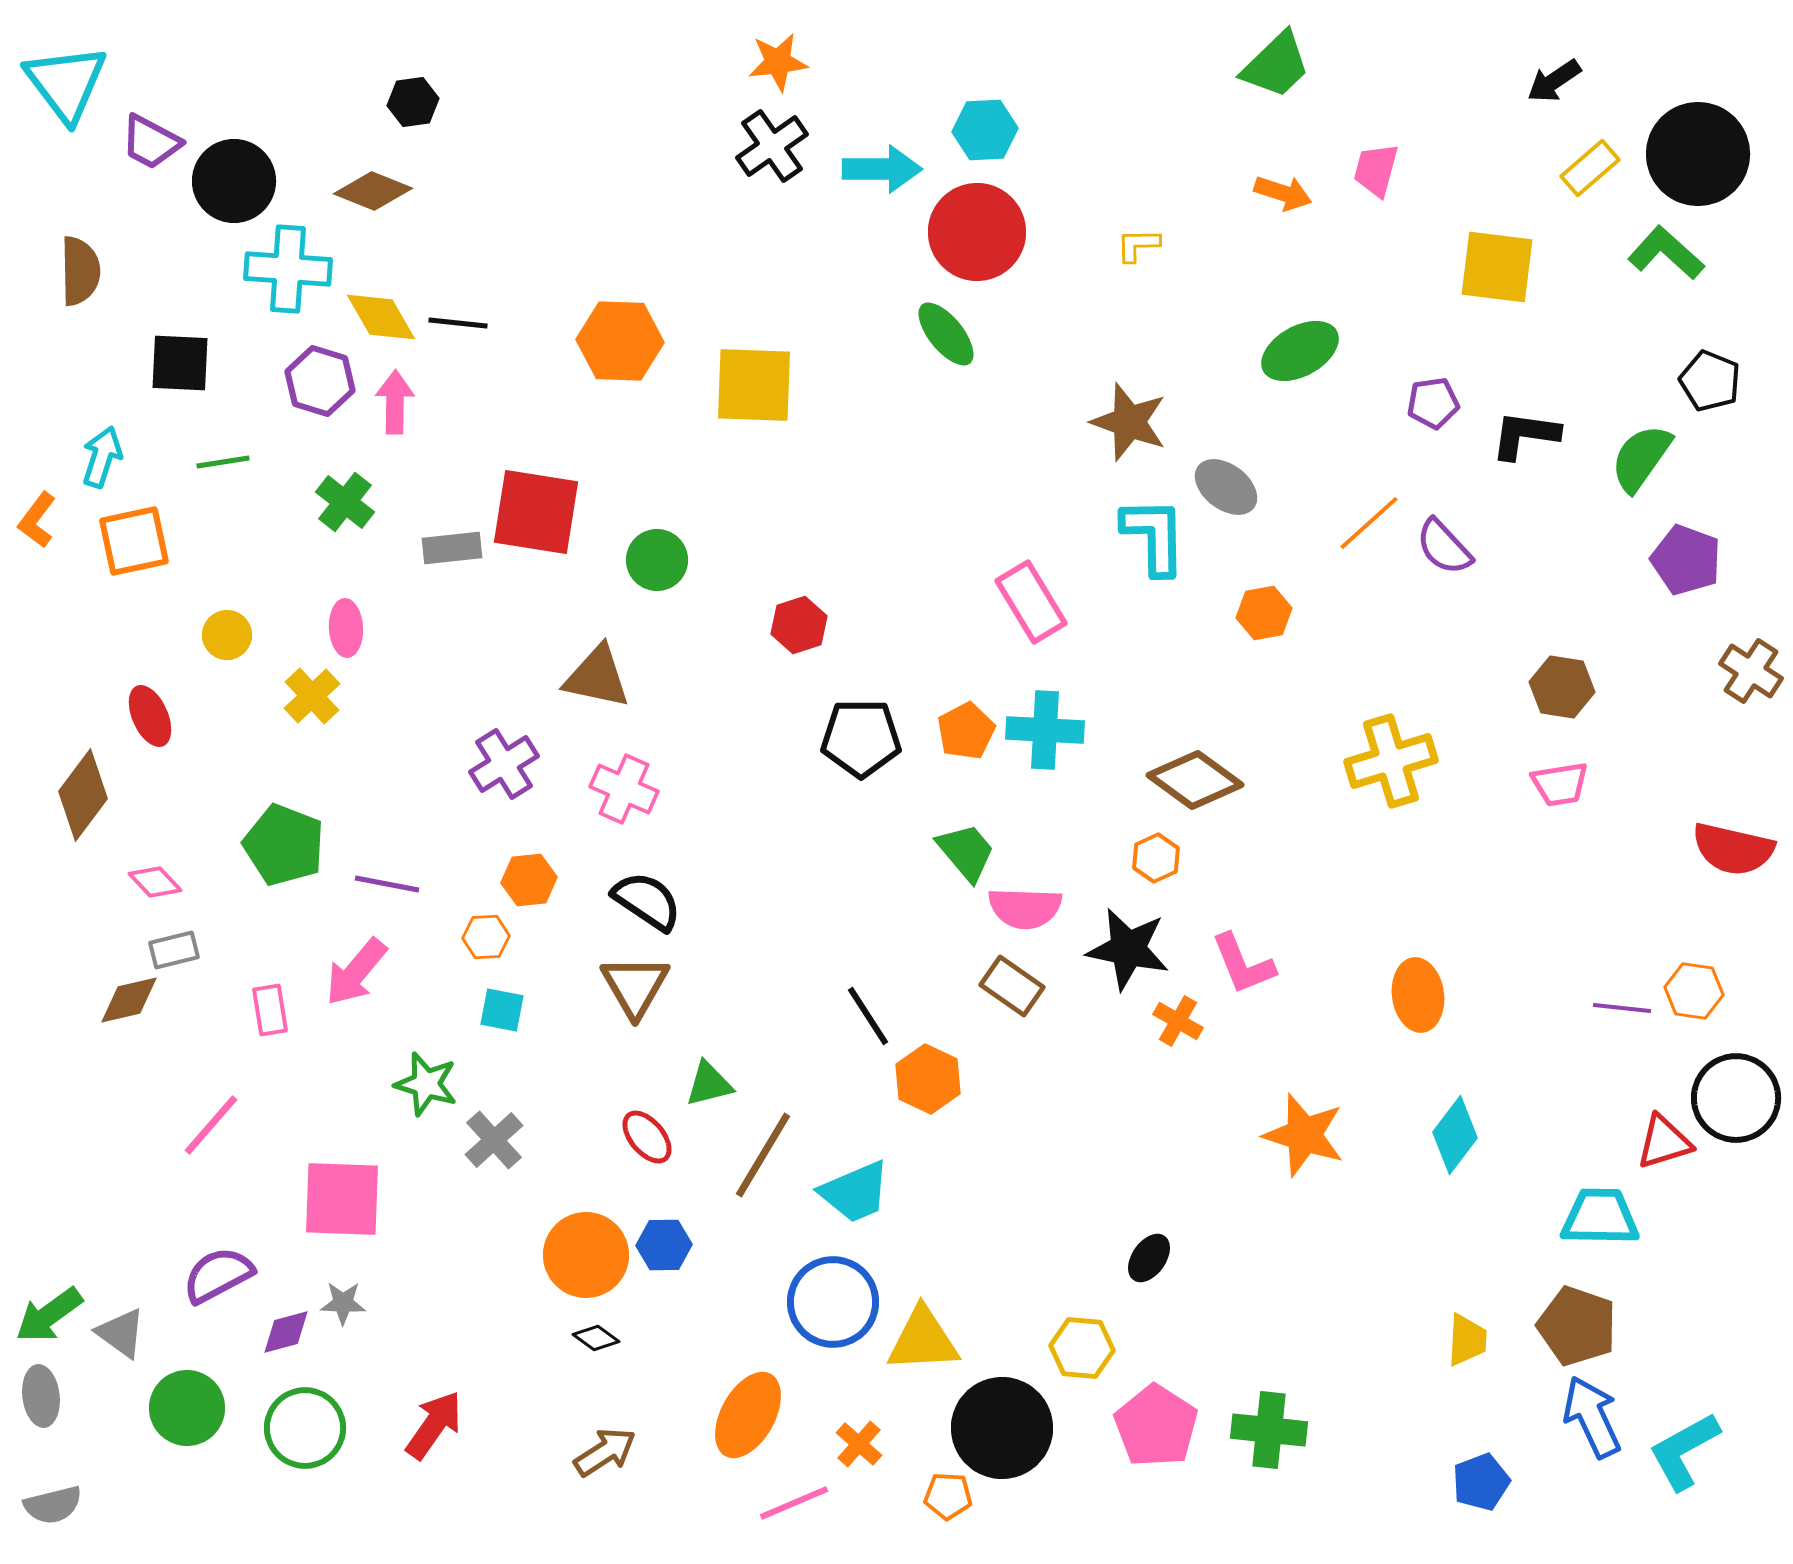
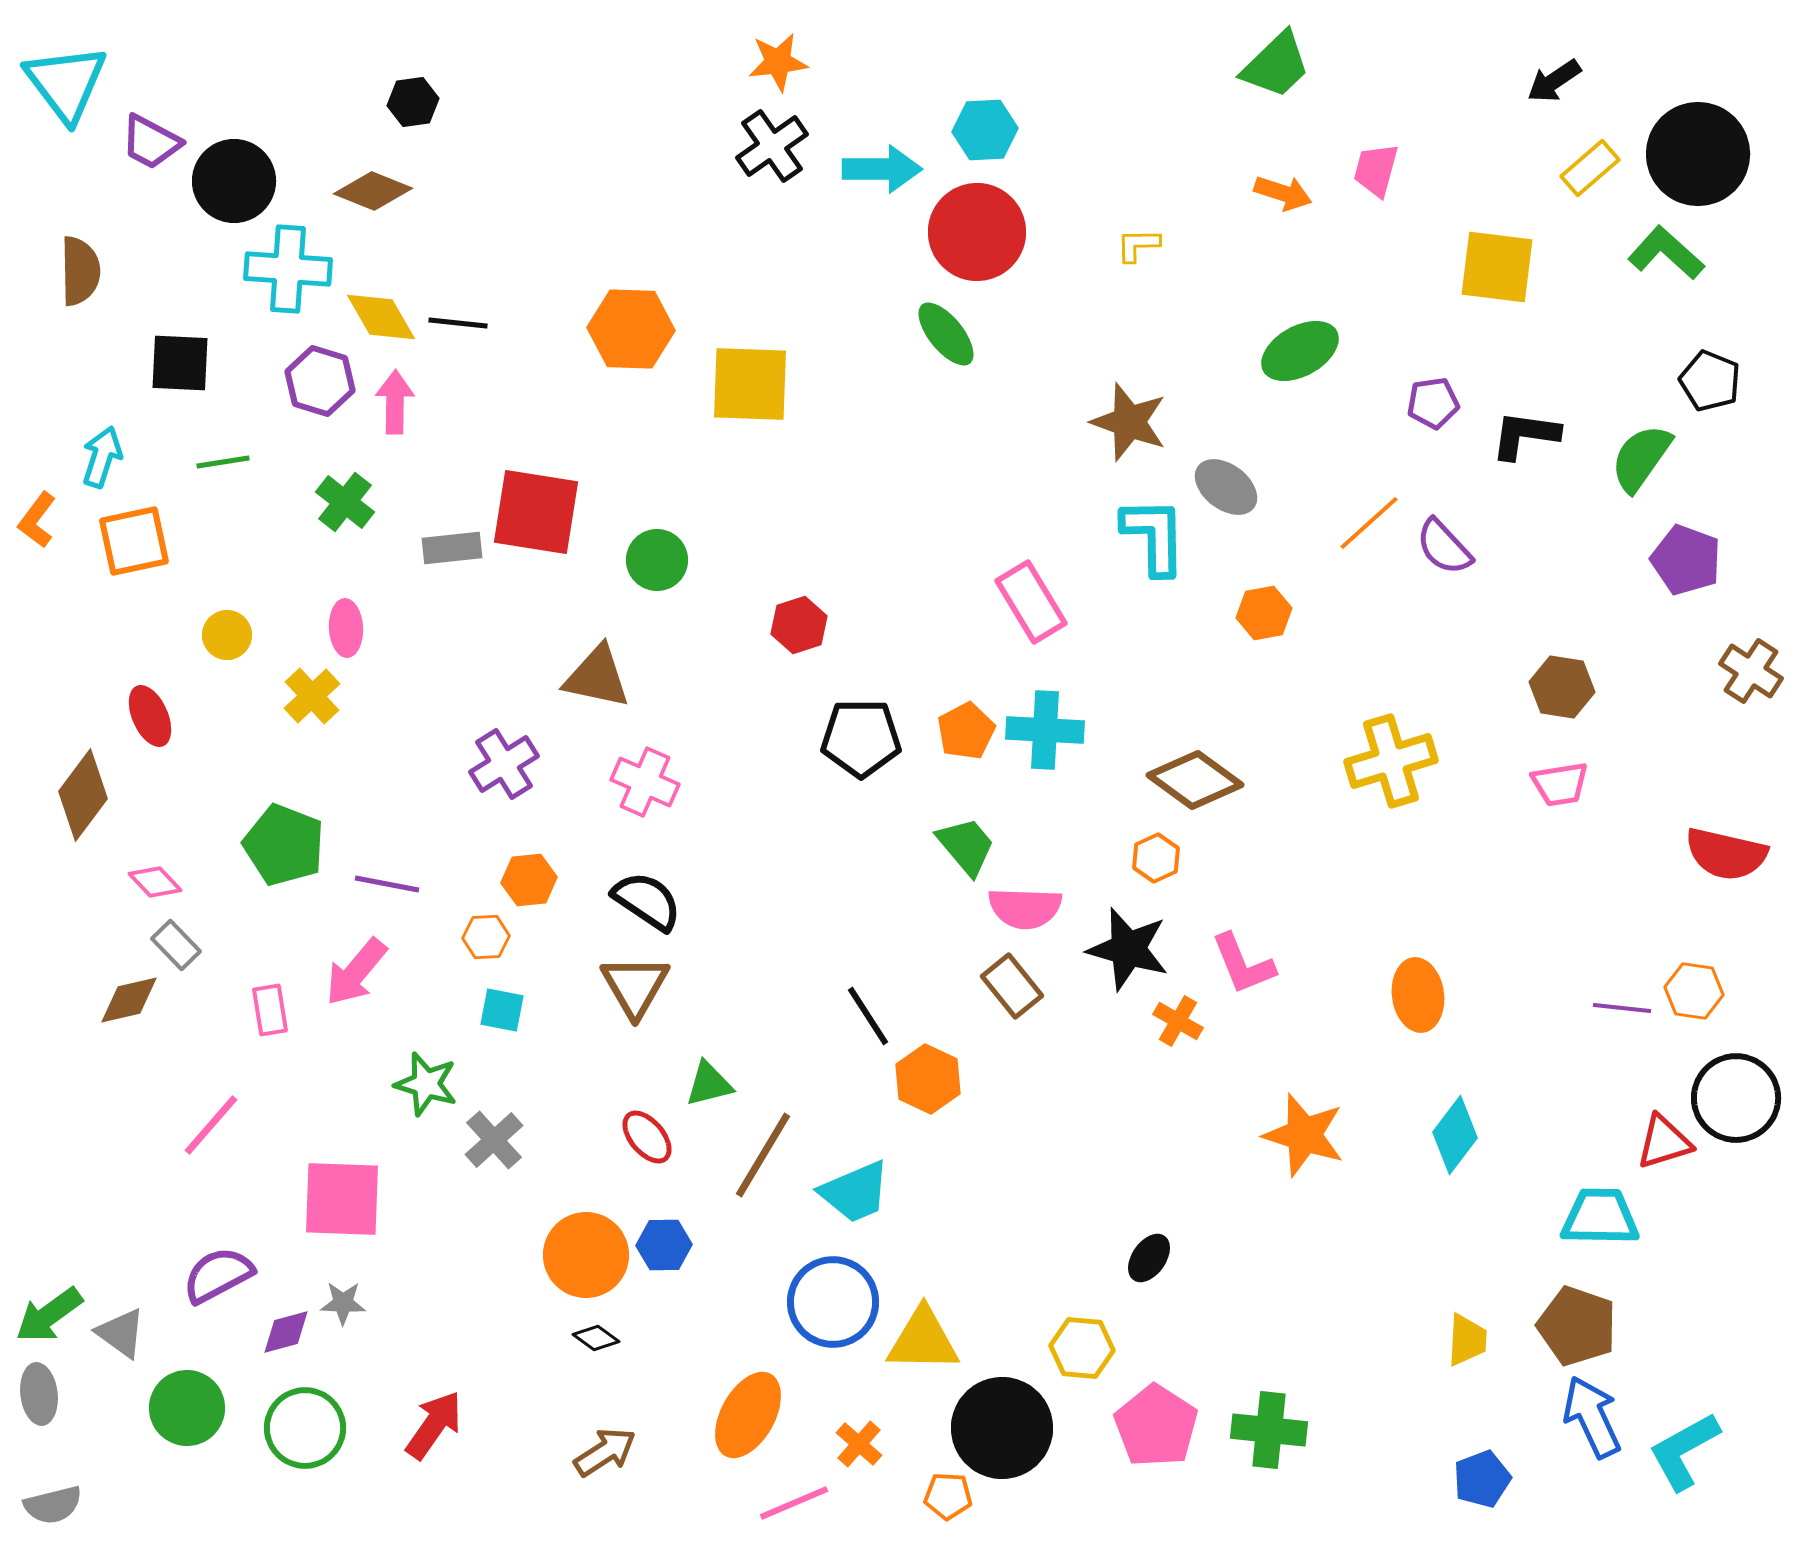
orange hexagon at (620, 341): moved 11 px right, 12 px up
yellow square at (754, 385): moved 4 px left, 1 px up
pink cross at (624, 789): moved 21 px right, 7 px up
red semicircle at (1733, 849): moved 7 px left, 5 px down
green trapezoid at (966, 852): moved 6 px up
black star at (1128, 949): rotated 4 degrees clockwise
gray rectangle at (174, 950): moved 2 px right, 5 px up; rotated 60 degrees clockwise
brown rectangle at (1012, 986): rotated 16 degrees clockwise
yellow triangle at (923, 1340): rotated 4 degrees clockwise
gray ellipse at (41, 1396): moved 2 px left, 2 px up
blue pentagon at (1481, 1482): moved 1 px right, 3 px up
